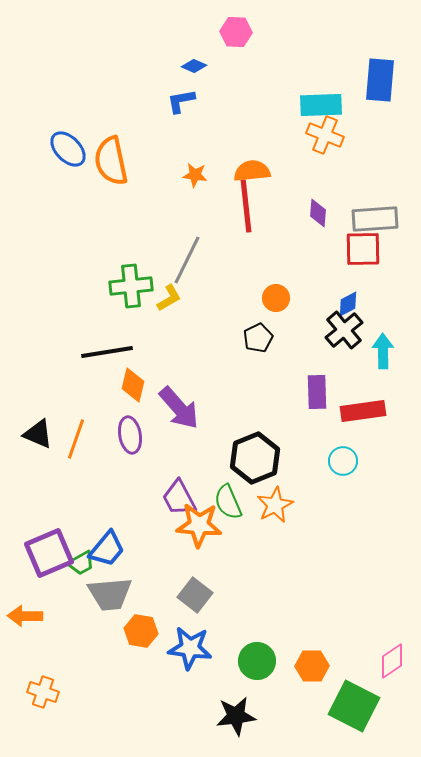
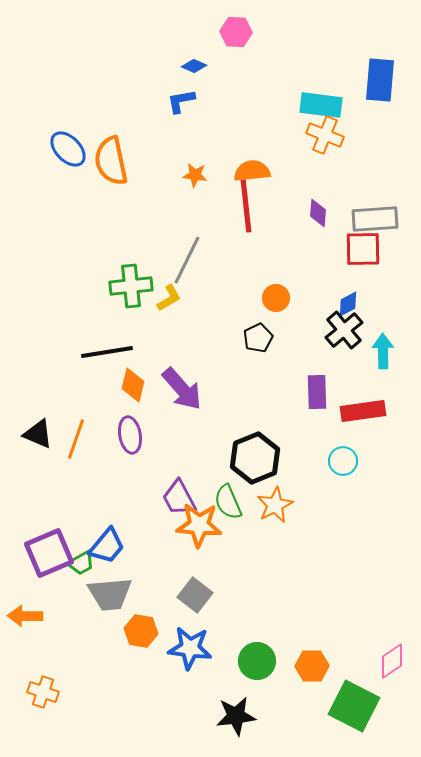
cyan rectangle at (321, 105): rotated 9 degrees clockwise
purple arrow at (179, 408): moved 3 px right, 19 px up
blue trapezoid at (107, 549): moved 3 px up
